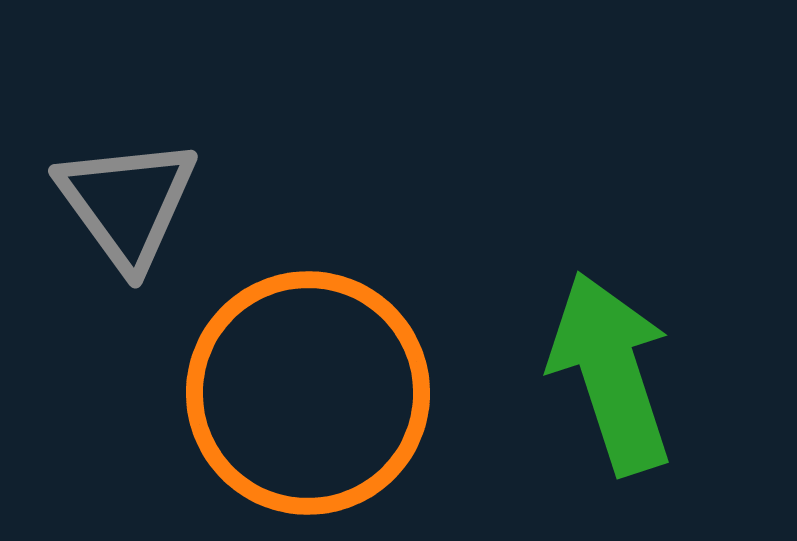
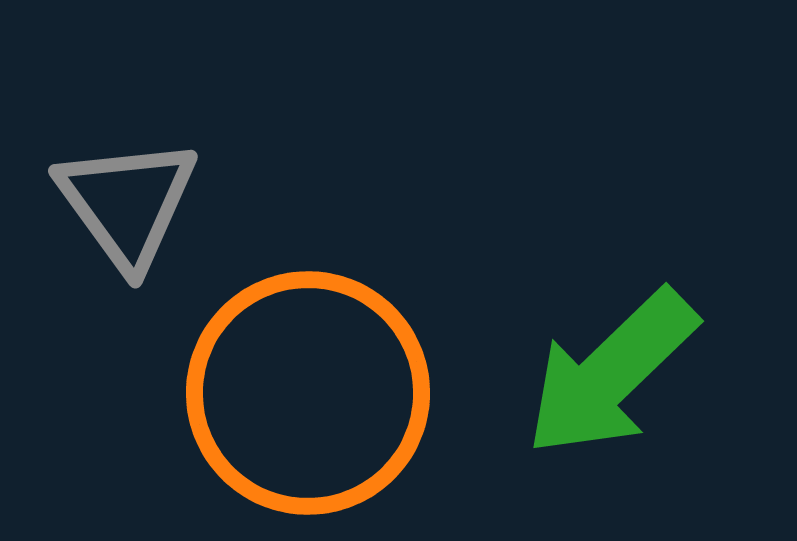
green arrow: rotated 116 degrees counterclockwise
